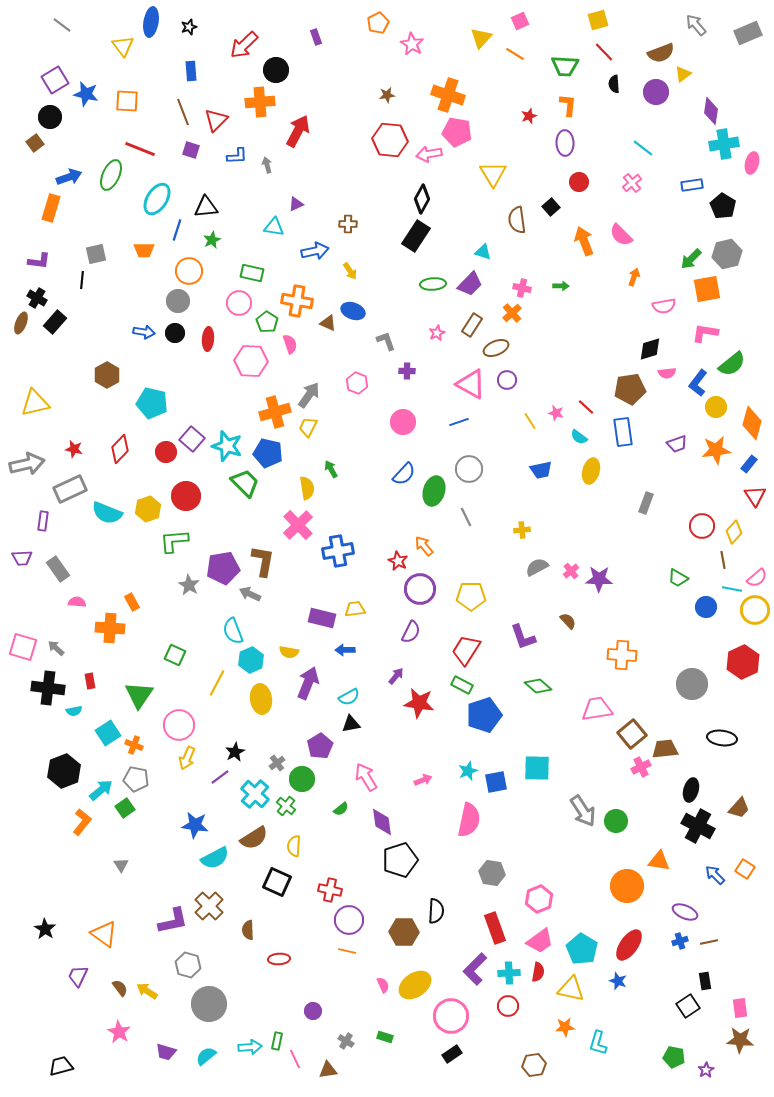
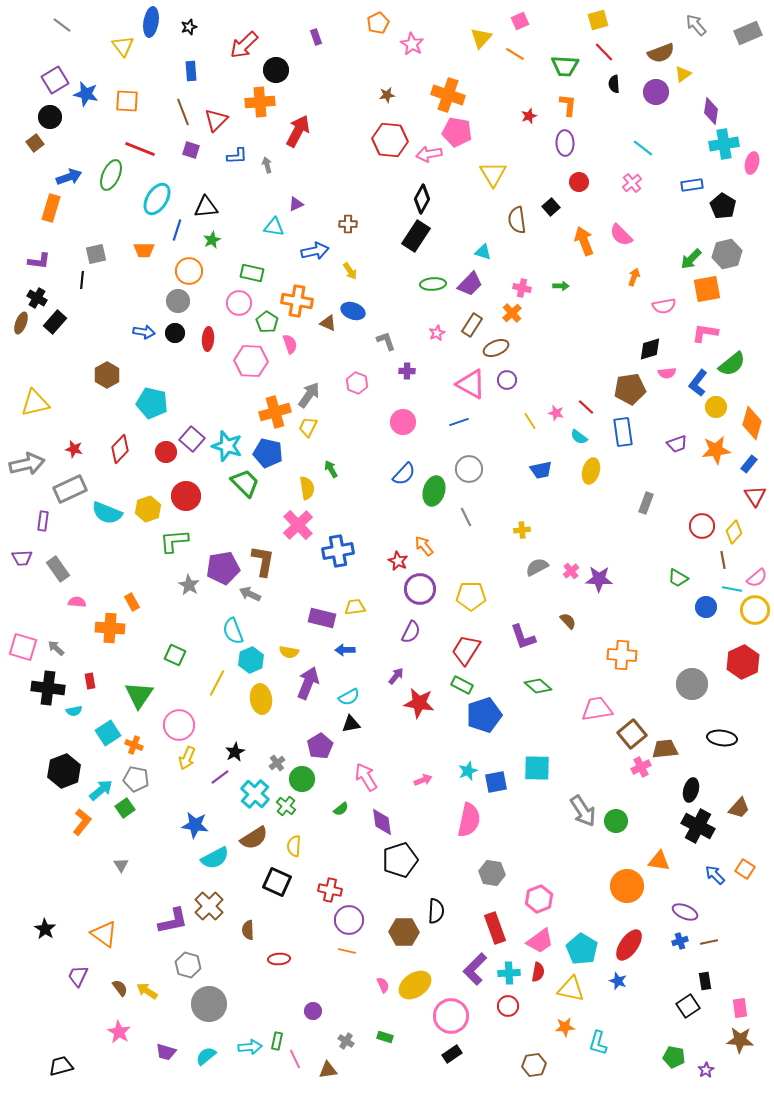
yellow trapezoid at (355, 609): moved 2 px up
